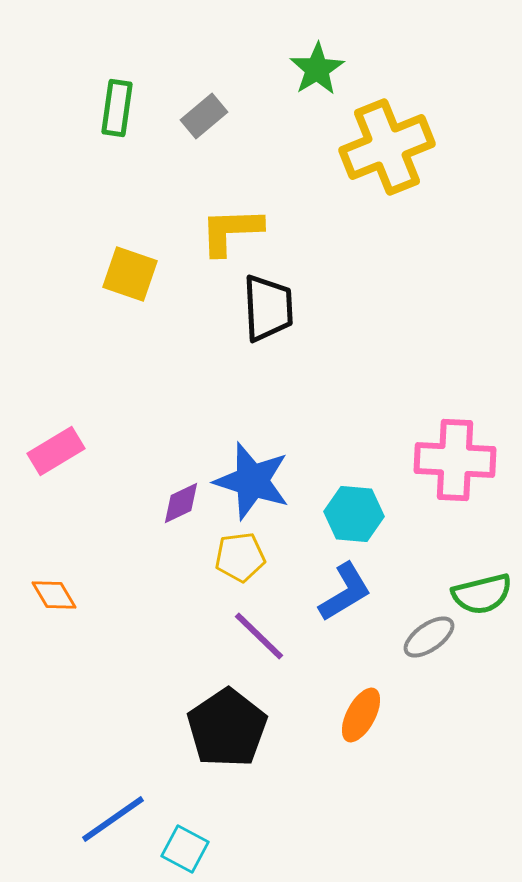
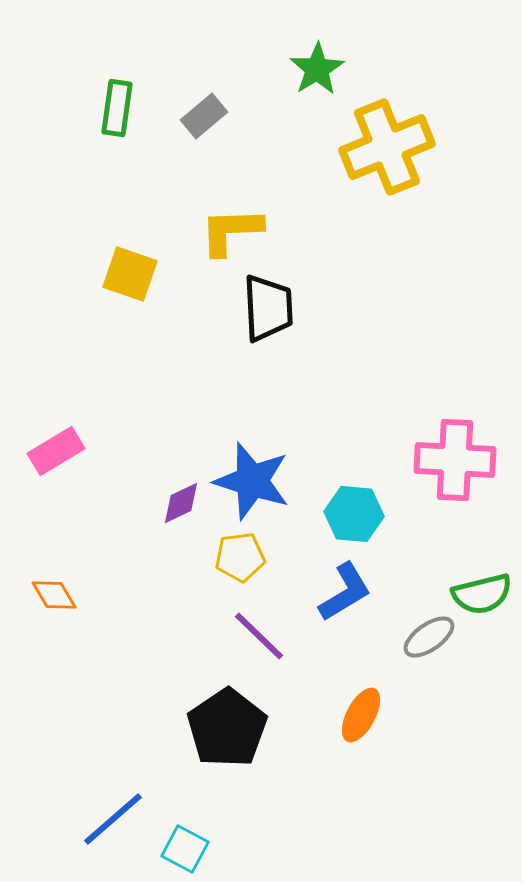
blue line: rotated 6 degrees counterclockwise
